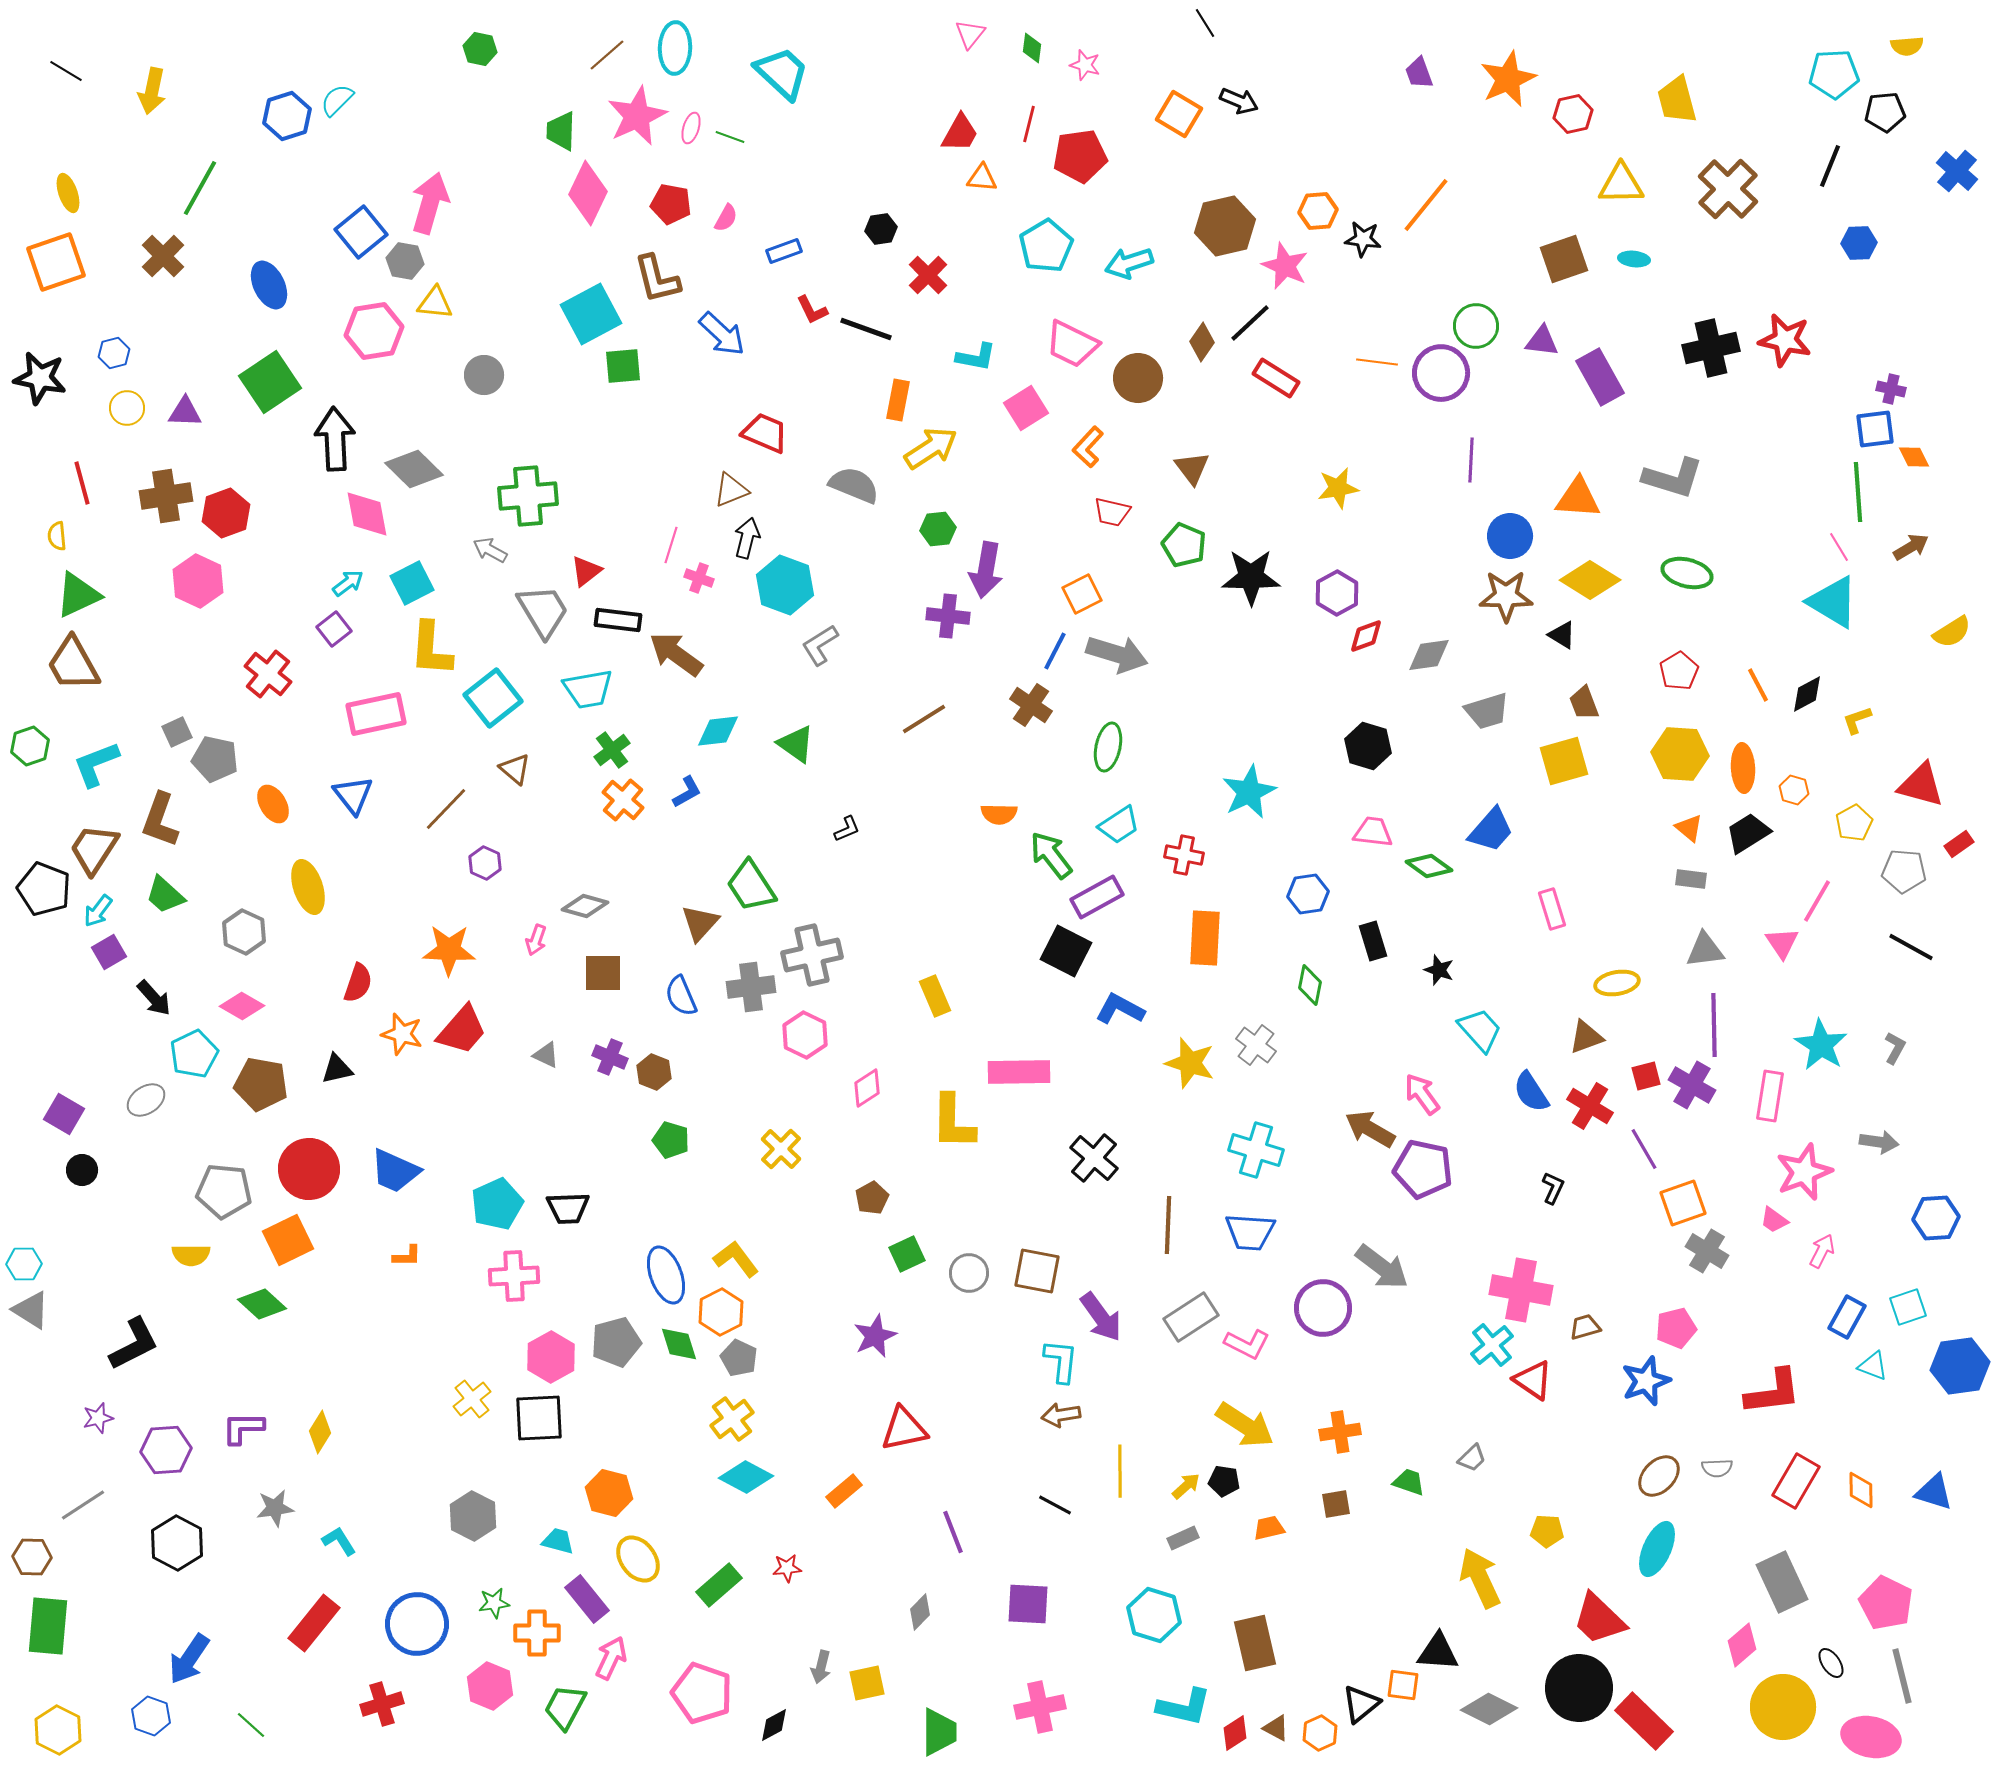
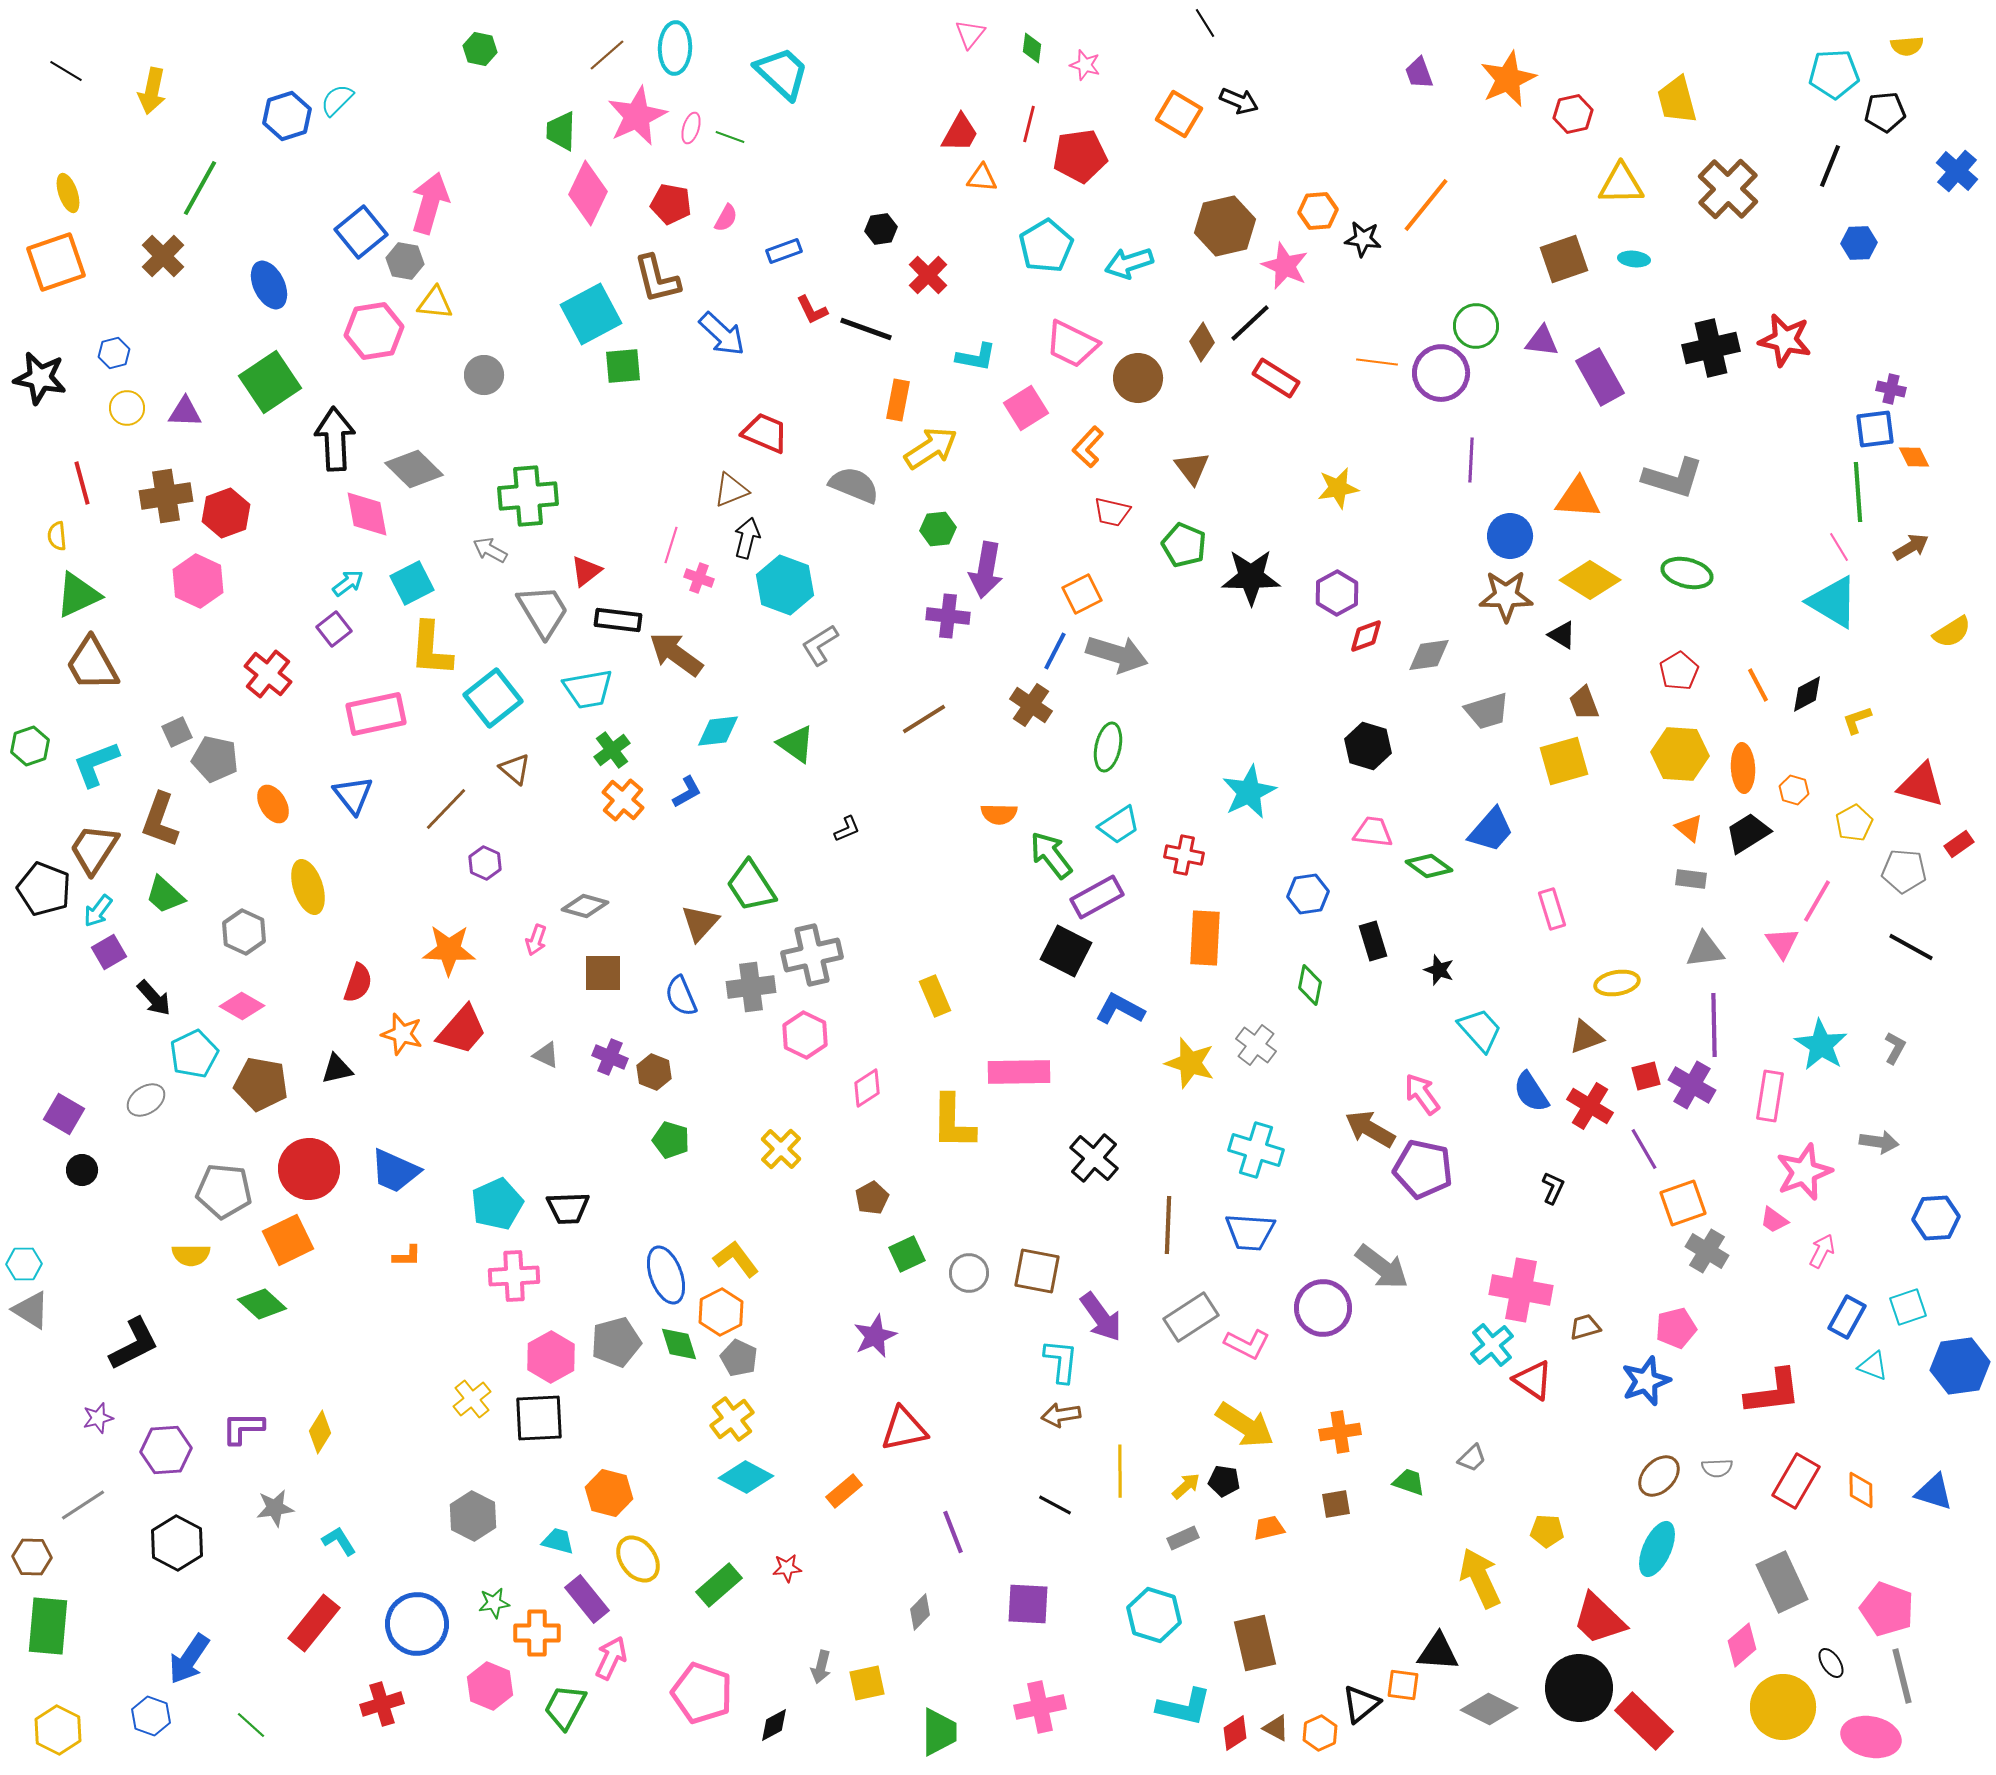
brown trapezoid at (73, 664): moved 19 px right
pink pentagon at (1886, 1603): moved 1 px right, 6 px down; rotated 6 degrees counterclockwise
